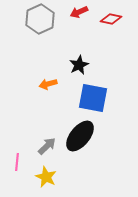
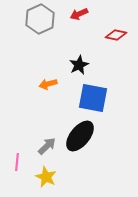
red arrow: moved 2 px down
red diamond: moved 5 px right, 16 px down
